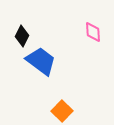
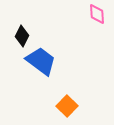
pink diamond: moved 4 px right, 18 px up
orange square: moved 5 px right, 5 px up
